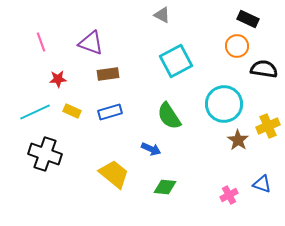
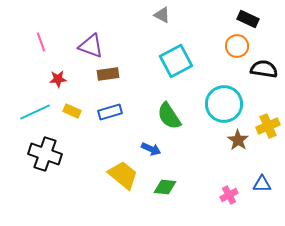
purple triangle: moved 3 px down
yellow trapezoid: moved 9 px right, 1 px down
blue triangle: rotated 18 degrees counterclockwise
